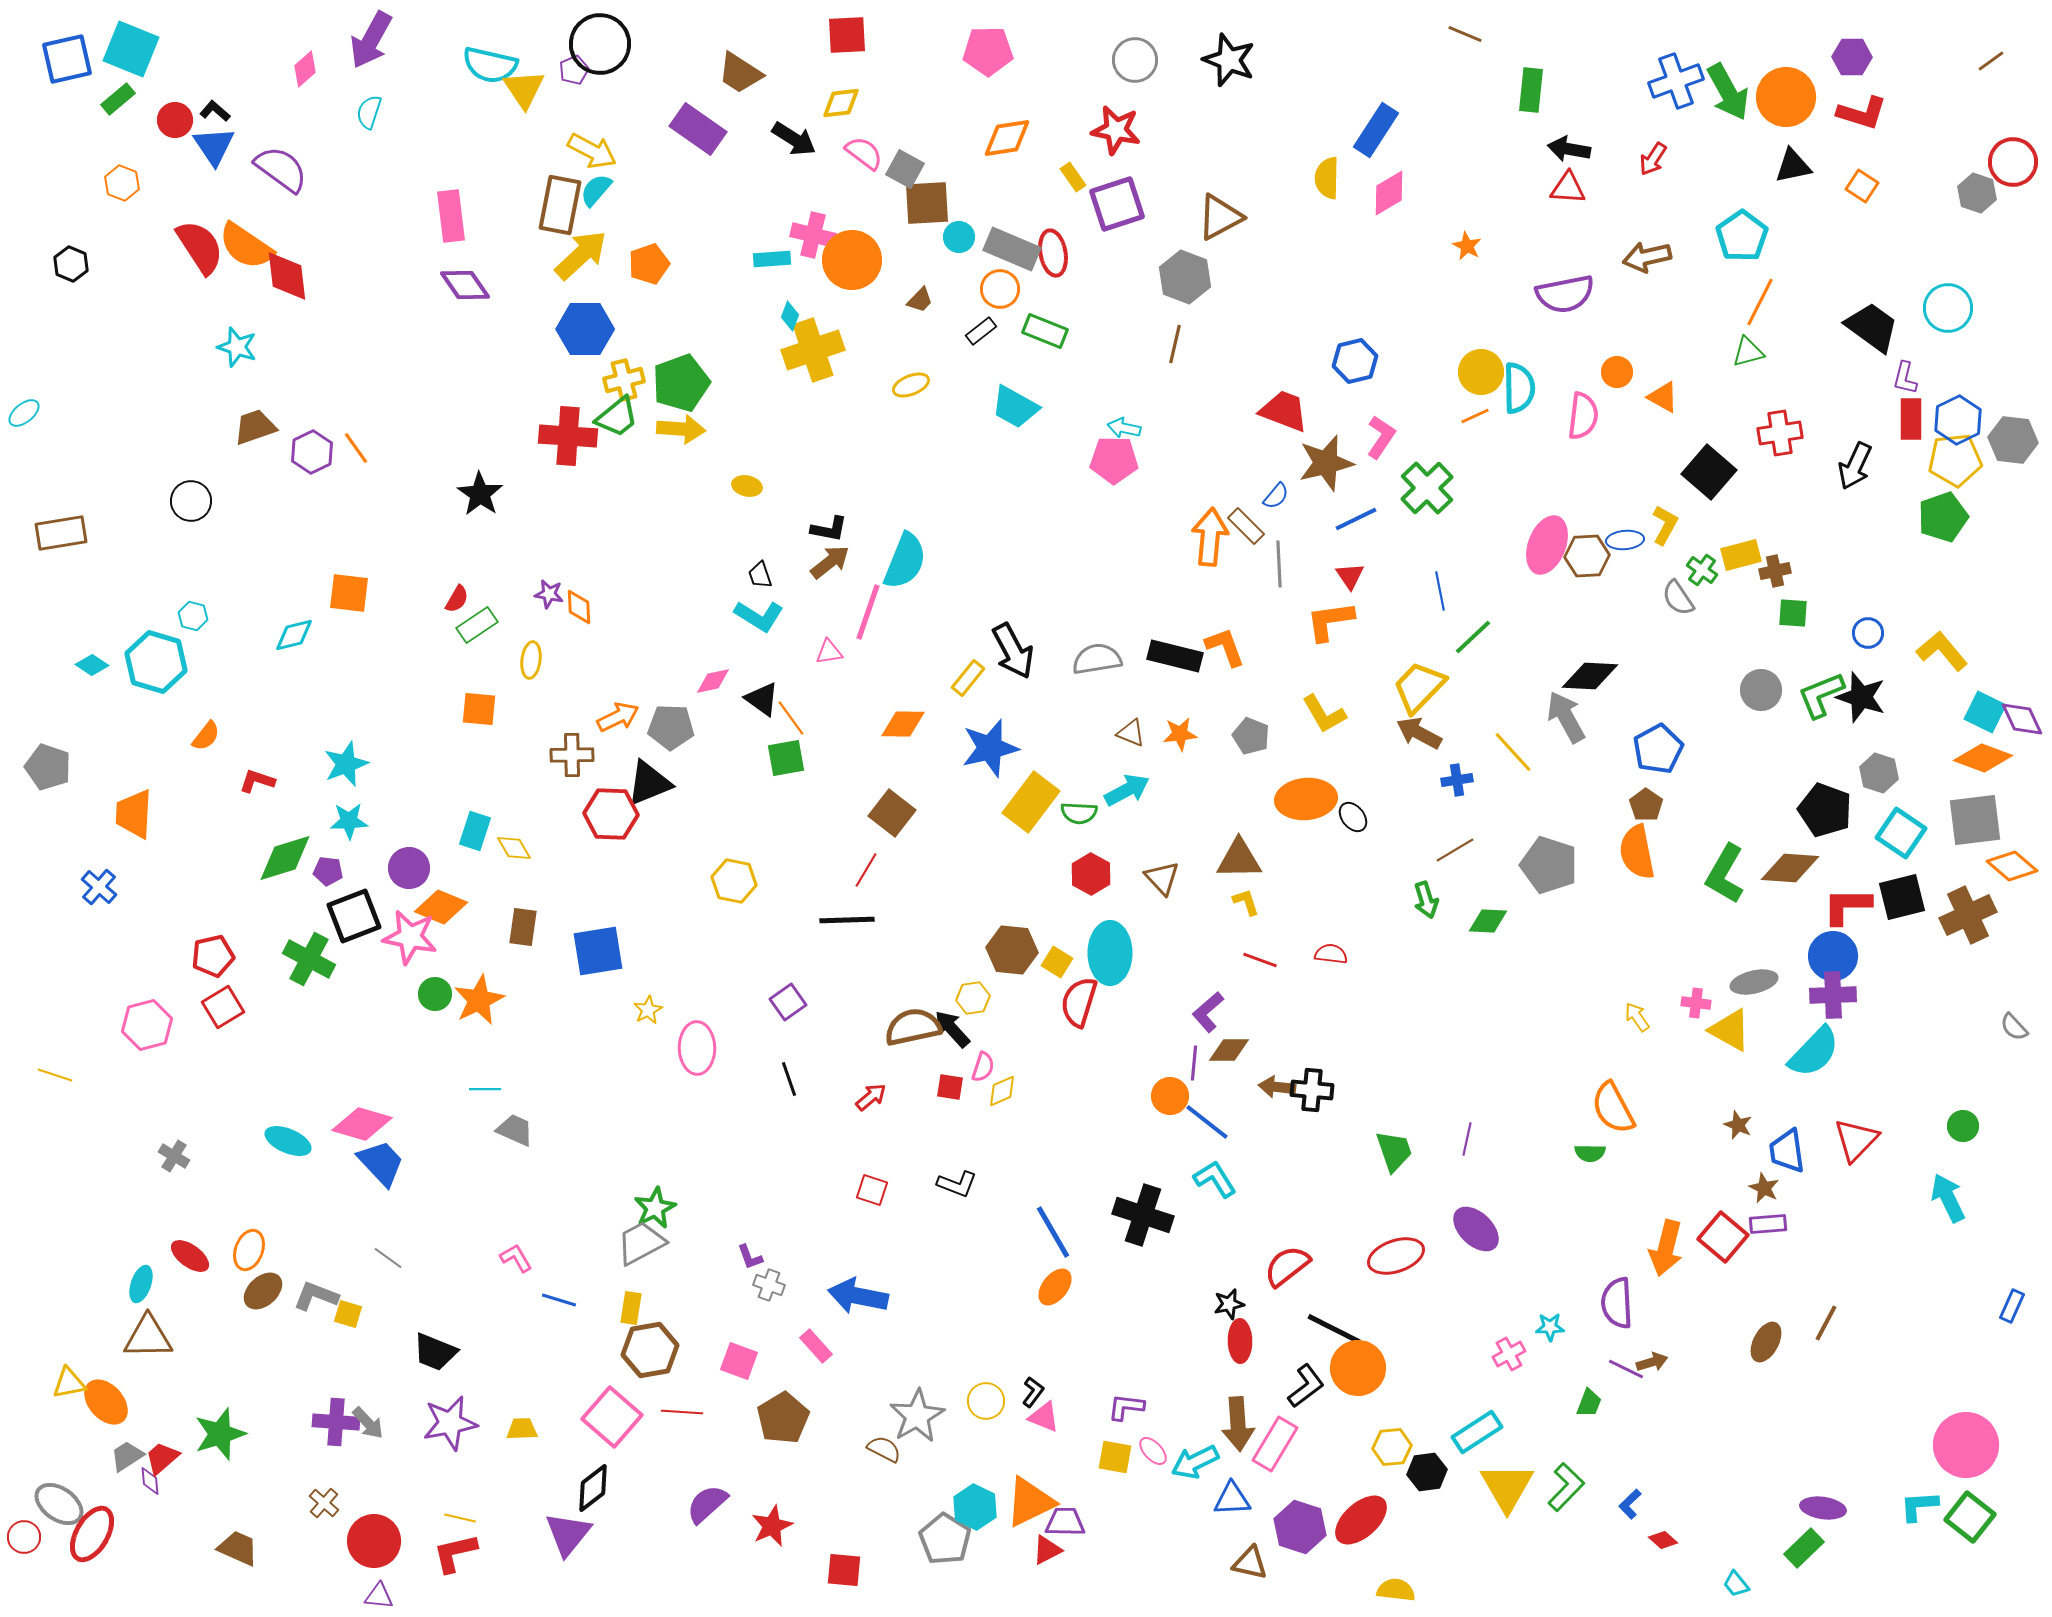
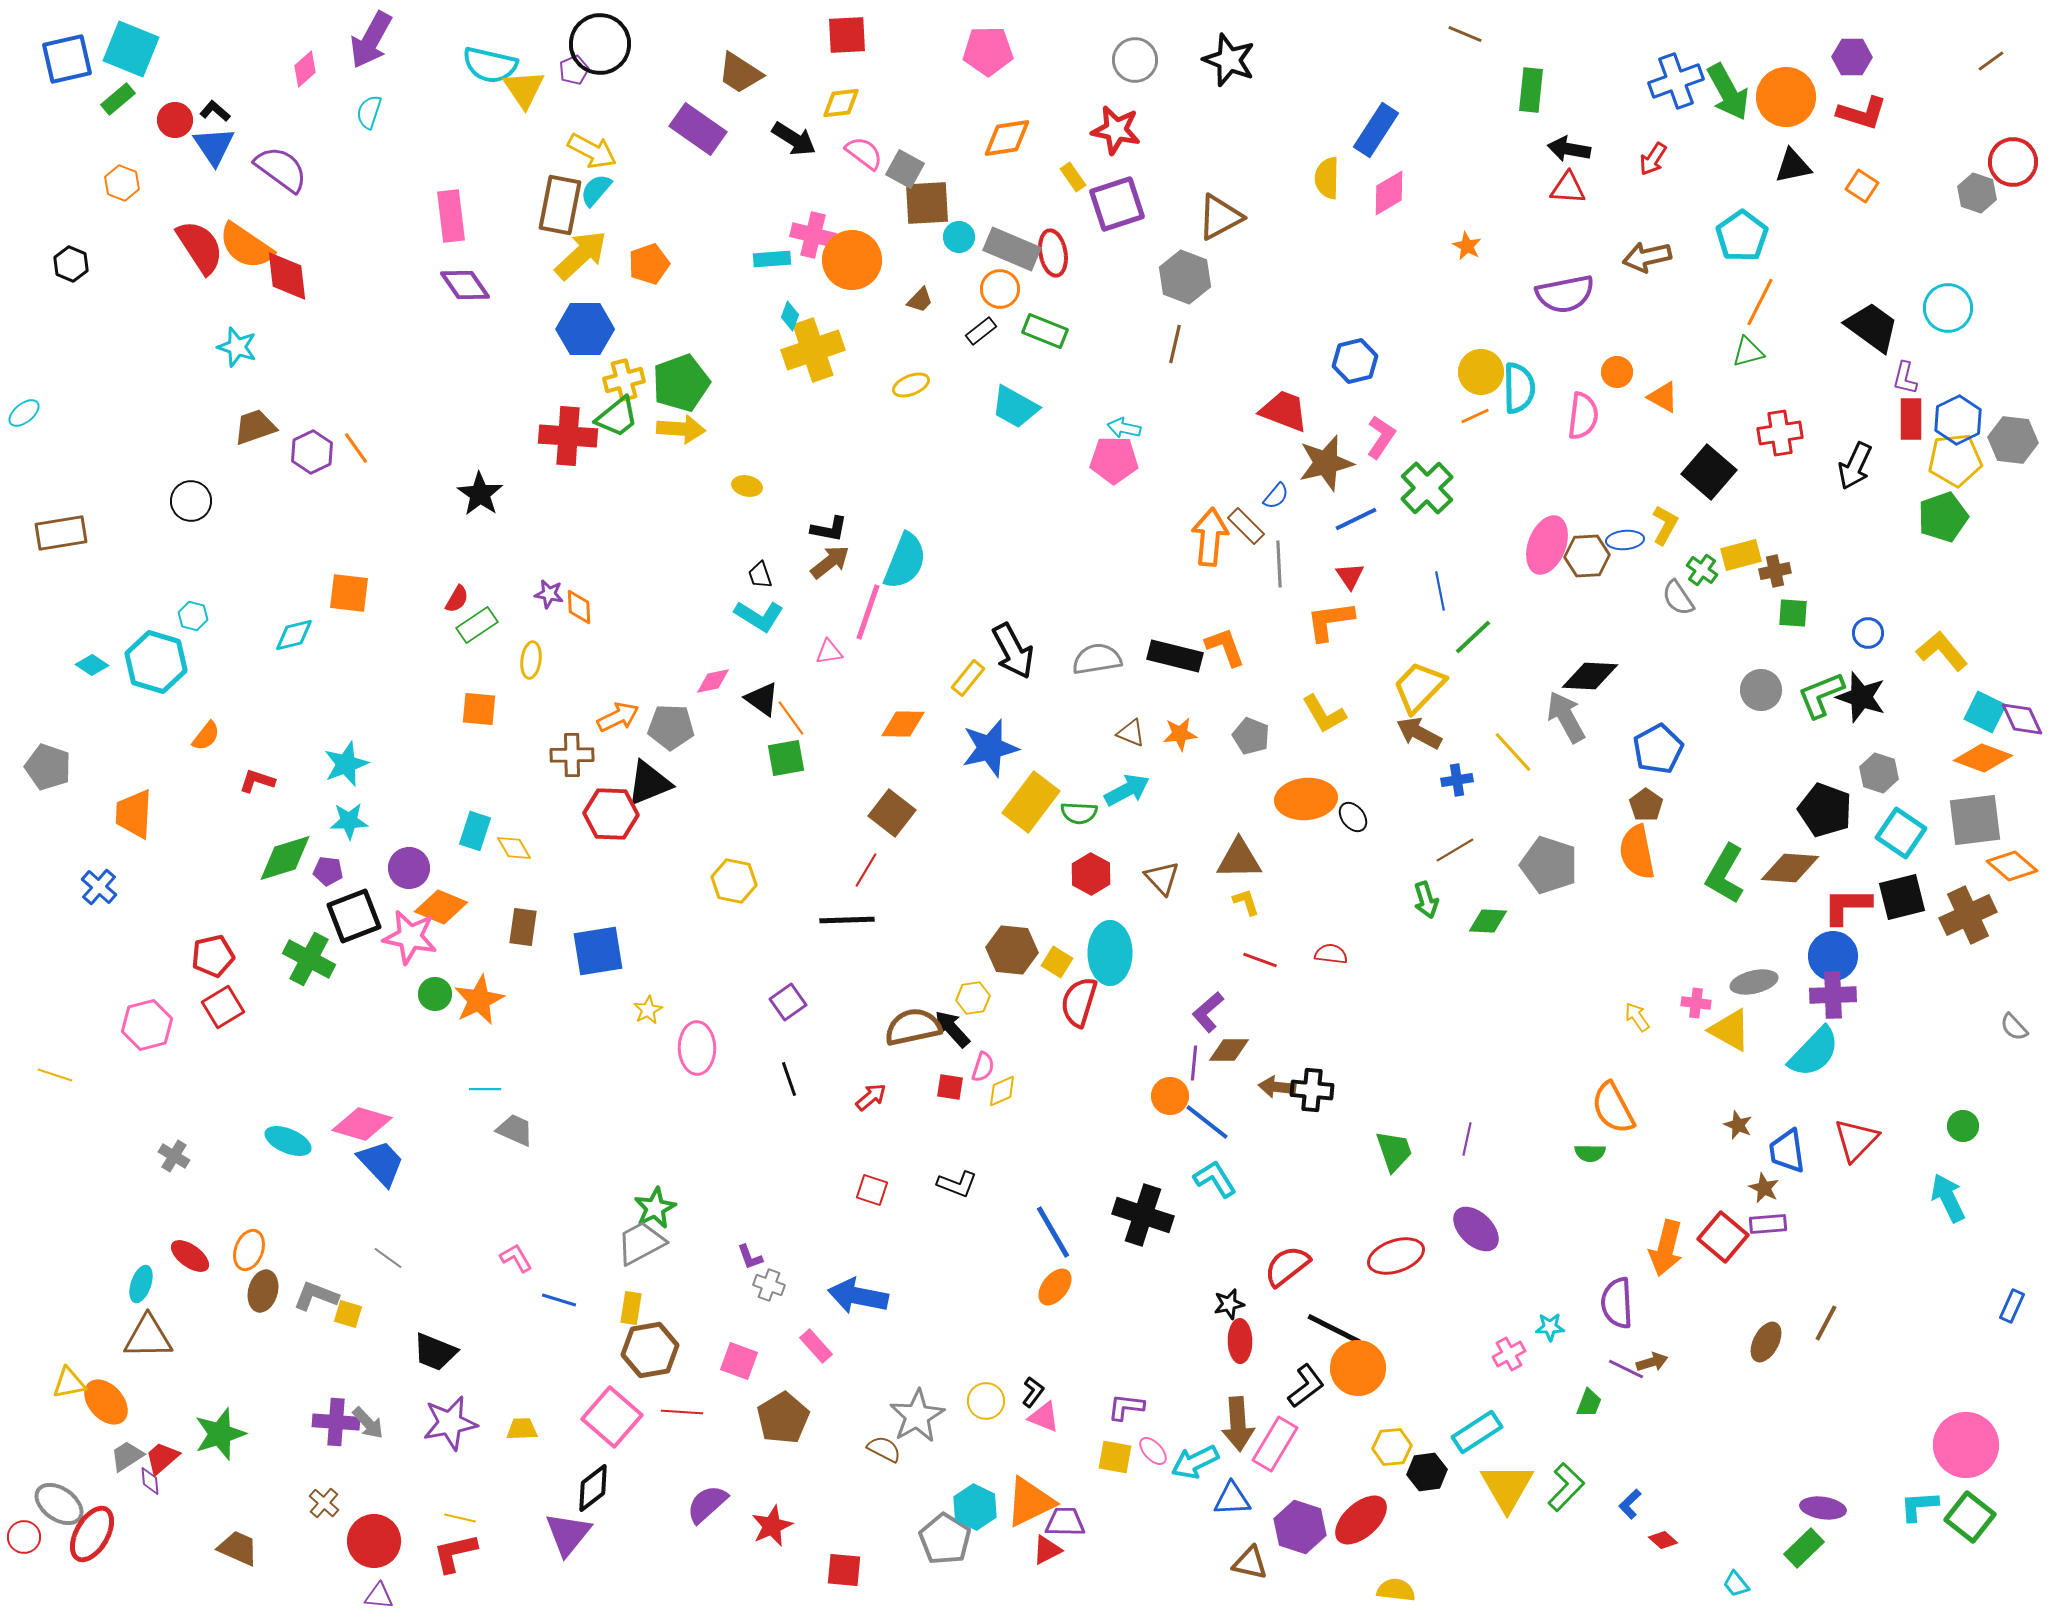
brown ellipse at (263, 1291): rotated 33 degrees counterclockwise
